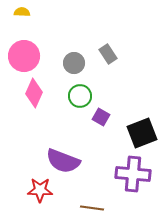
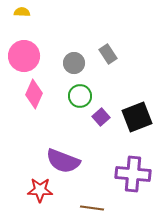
pink diamond: moved 1 px down
purple square: rotated 18 degrees clockwise
black square: moved 5 px left, 16 px up
